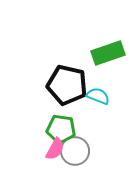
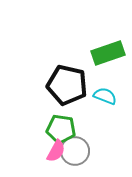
cyan semicircle: moved 7 px right
pink semicircle: moved 1 px right, 2 px down
